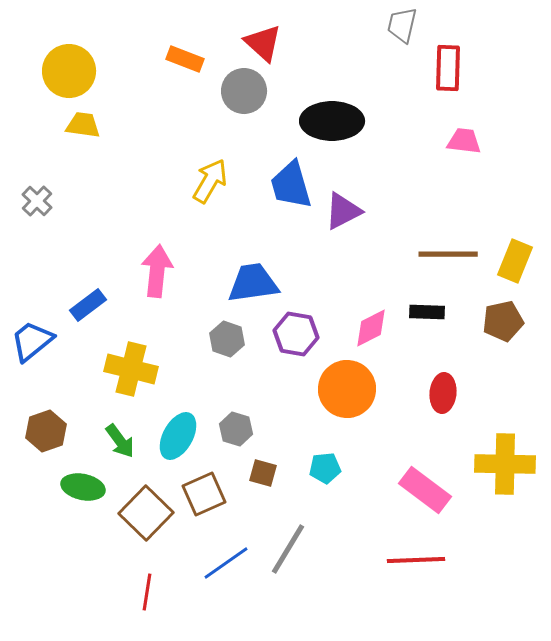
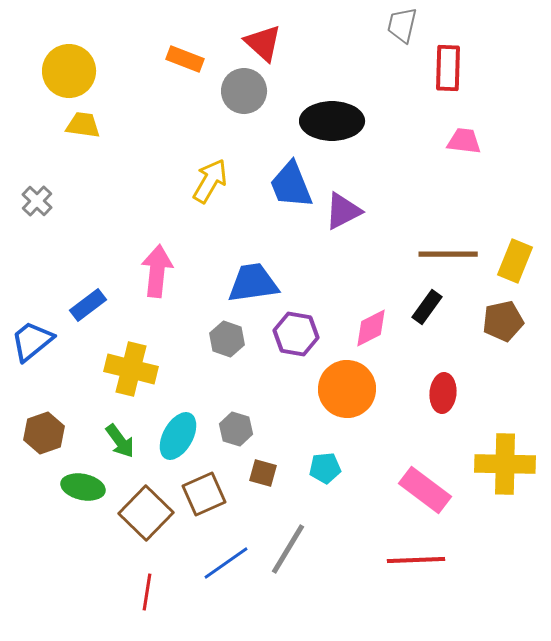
blue trapezoid at (291, 185): rotated 6 degrees counterclockwise
black rectangle at (427, 312): moved 5 px up; rotated 56 degrees counterclockwise
brown hexagon at (46, 431): moved 2 px left, 2 px down
